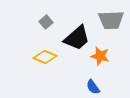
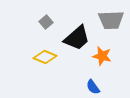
orange star: moved 2 px right
